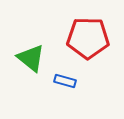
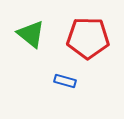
green triangle: moved 24 px up
